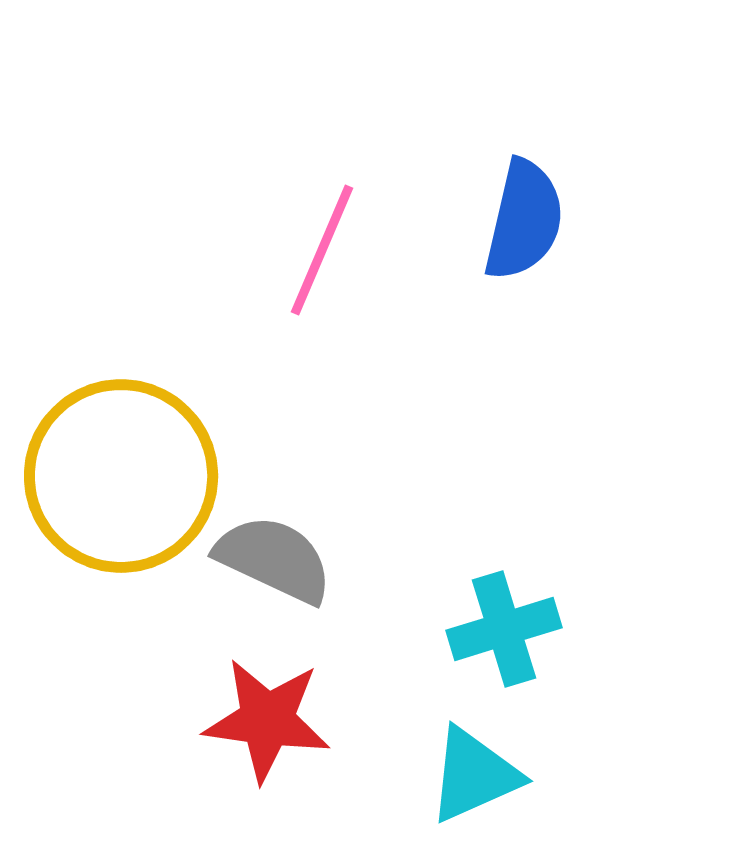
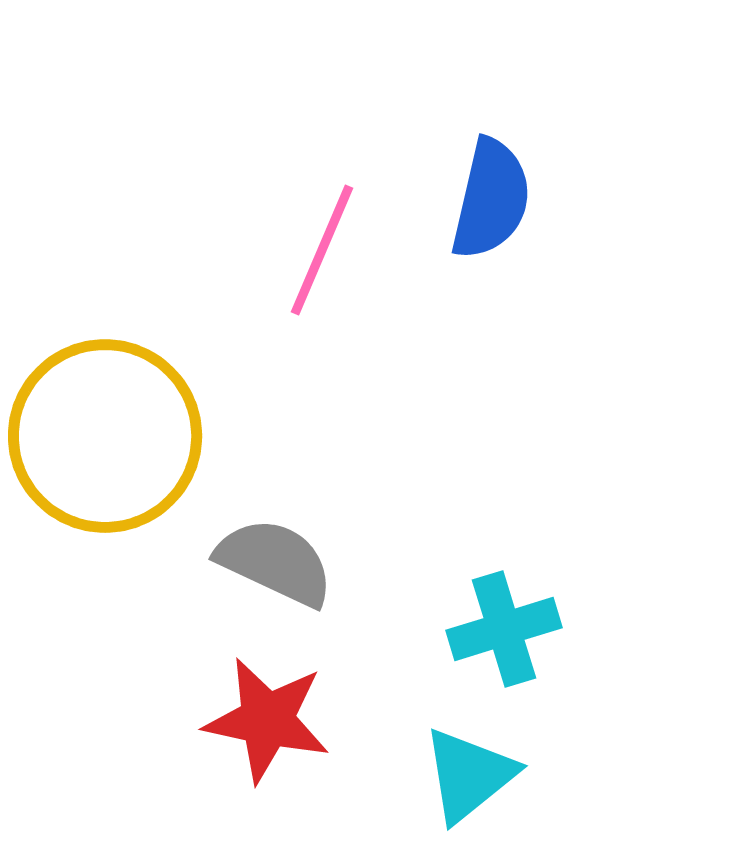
blue semicircle: moved 33 px left, 21 px up
yellow circle: moved 16 px left, 40 px up
gray semicircle: moved 1 px right, 3 px down
red star: rotated 4 degrees clockwise
cyan triangle: moved 5 px left; rotated 15 degrees counterclockwise
